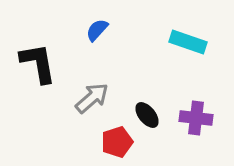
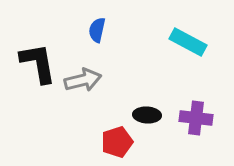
blue semicircle: rotated 30 degrees counterclockwise
cyan rectangle: rotated 9 degrees clockwise
gray arrow: moved 9 px left, 18 px up; rotated 27 degrees clockwise
black ellipse: rotated 48 degrees counterclockwise
